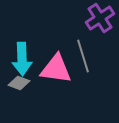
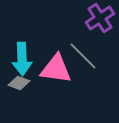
gray line: rotated 28 degrees counterclockwise
